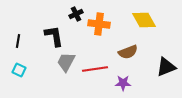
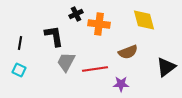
yellow diamond: rotated 15 degrees clockwise
black line: moved 2 px right, 2 px down
black triangle: rotated 15 degrees counterclockwise
purple star: moved 2 px left, 1 px down
